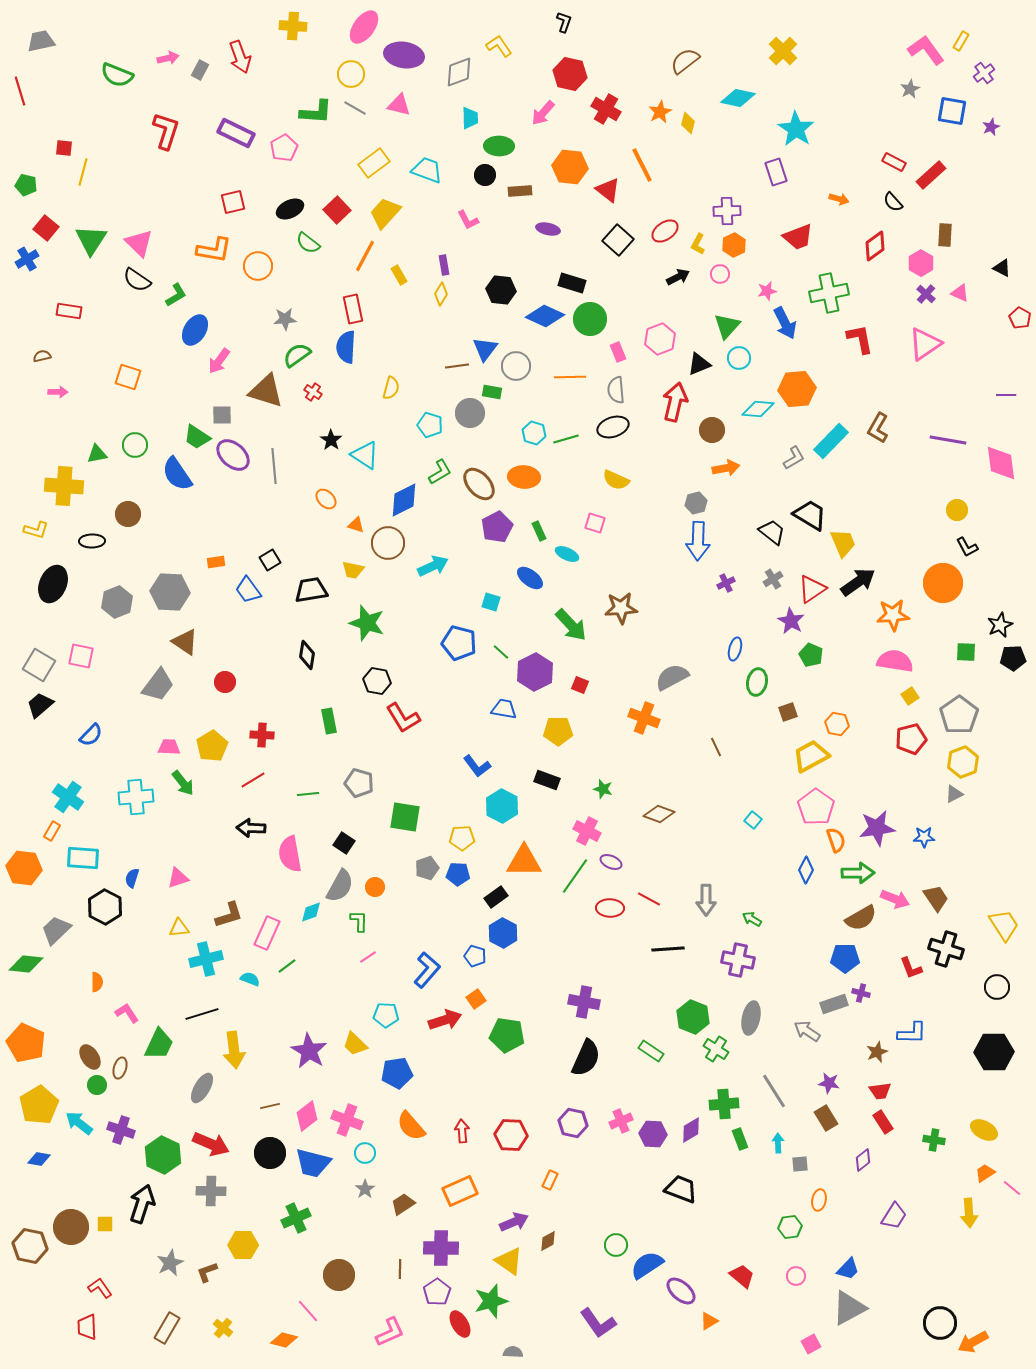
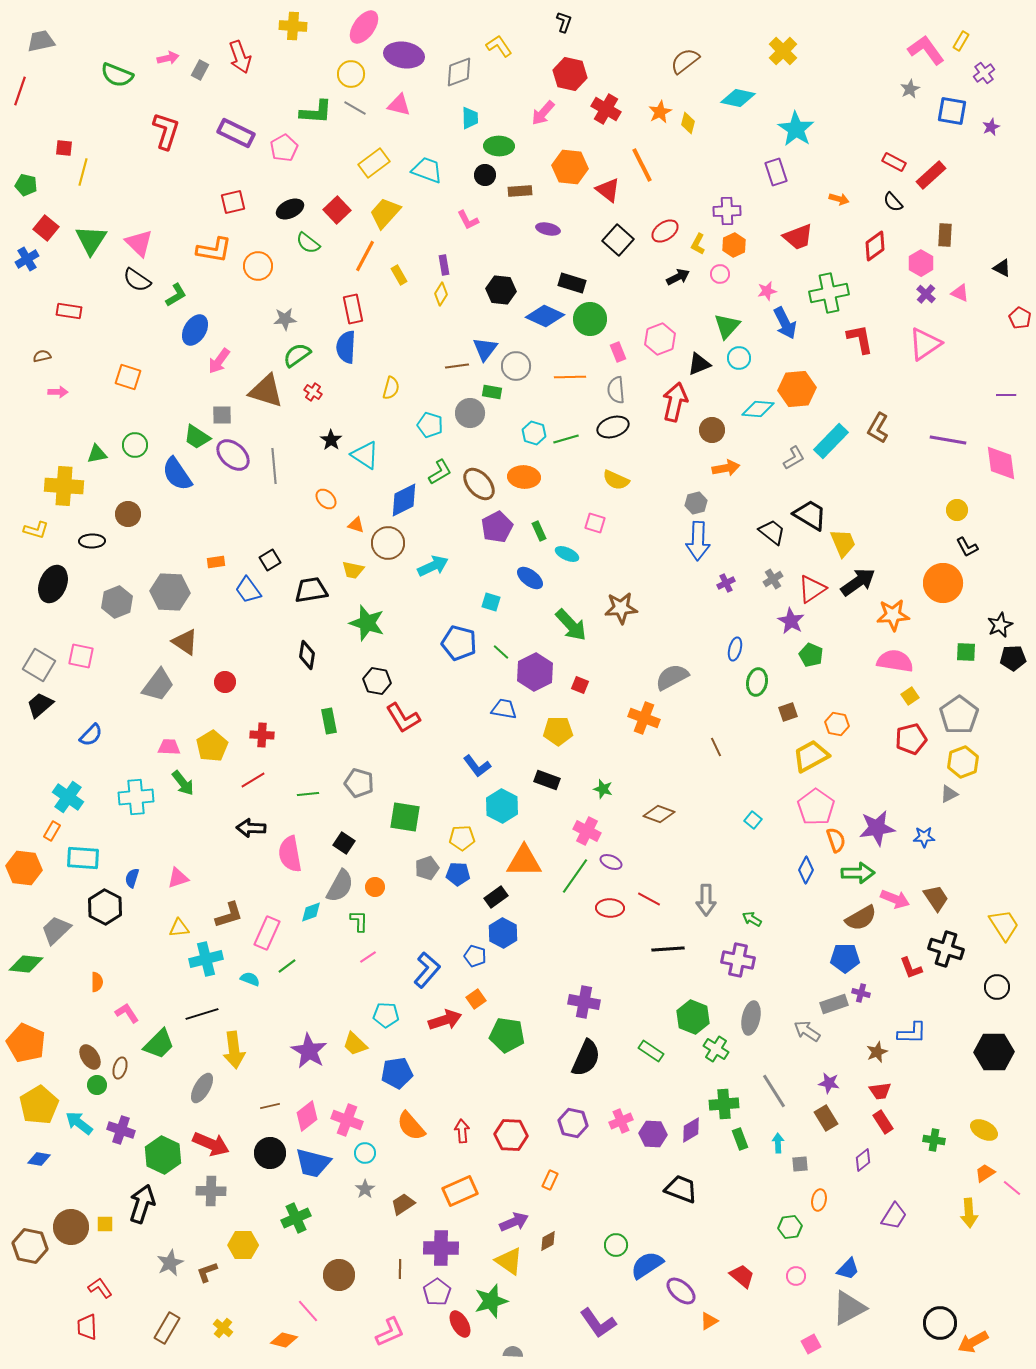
red line at (20, 91): rotated 36 degrees clockwise
gray triangle at (954, 794): moved 5 px left
green trapezoid at (159, 1044): rotated 20 degrees clockwise
